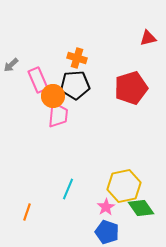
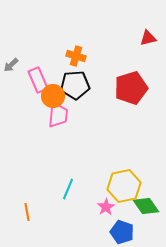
orange cross: moved 1 px left, 2 px up
green diamond: moved 5 px right, 2 px up
orange line: rotated 30 degrees counterclockwise
blue pentagon: moved 15 px right
